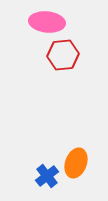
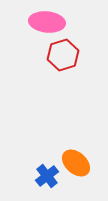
red hexagon: rotated 12 degrees counterclockwise
orange ellipse: rotated 68 degrees counterclockwise
